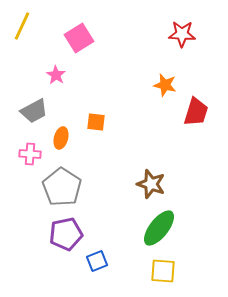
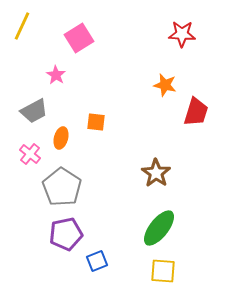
pink cross: rotated 35 degrees clockwise
brown star: moved 5 px right, 11 px up; rotated 16 degrees clockwise
